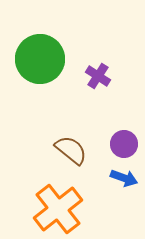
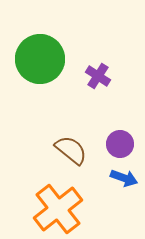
purple circle: moved 4 px left
